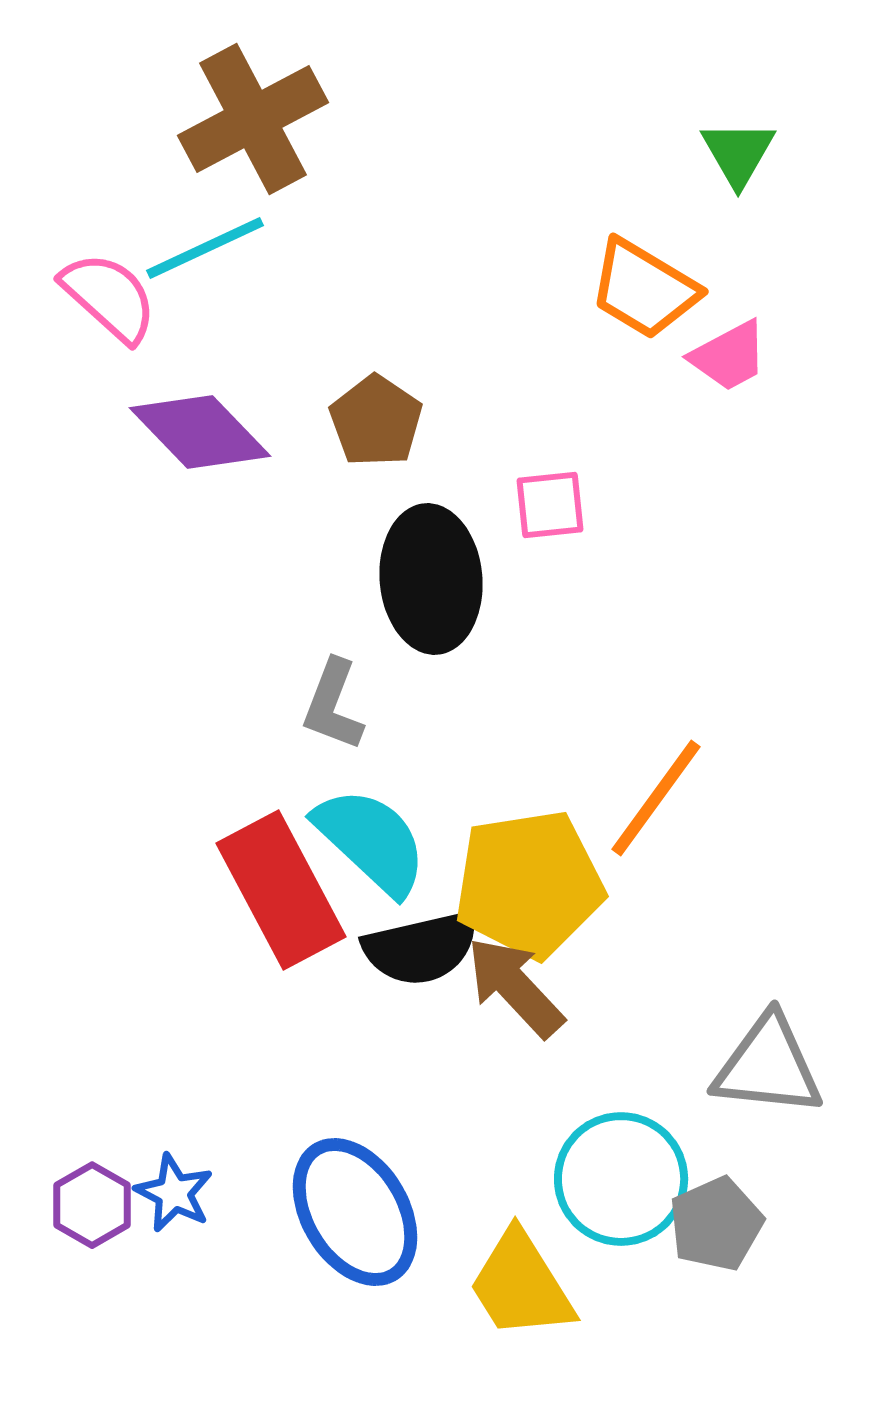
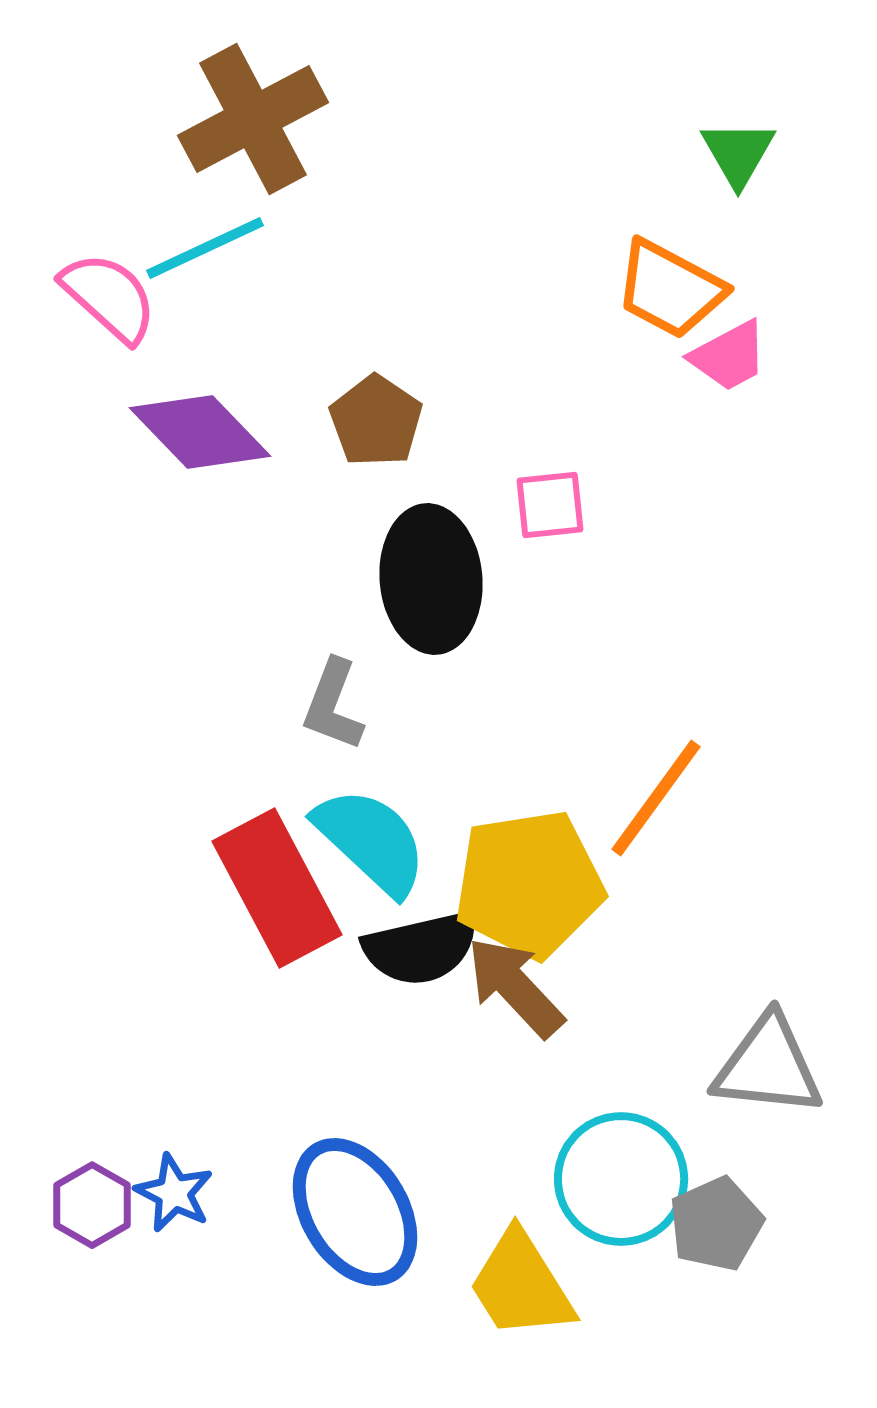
orange trapezoid: moved 26 px right; rotated 3 degrees counterclockwise
red rectangle: moved 4 px left, 2 px up
